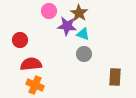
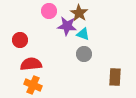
orange cross: moved 2 px left
